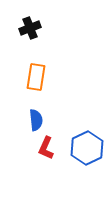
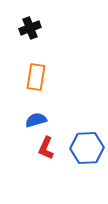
blue semicircle: rotated 100 degrees counterclockwise
blue hexagon: rotated 24 degrees clockwise
